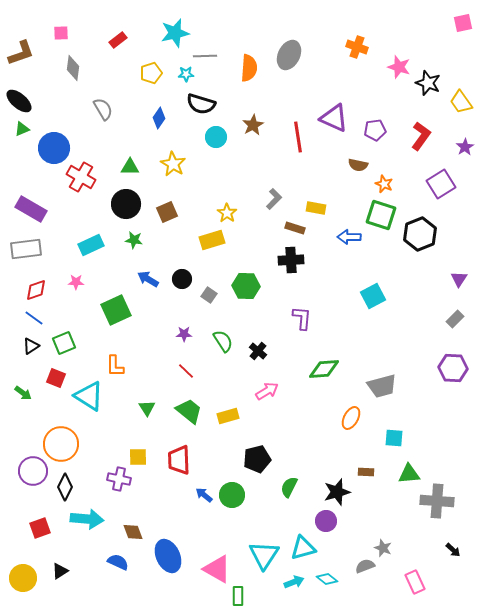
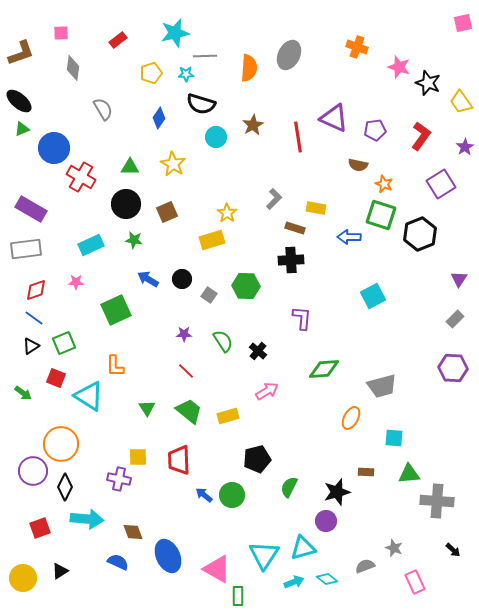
gray star at (383, 548): moved 11 px right
